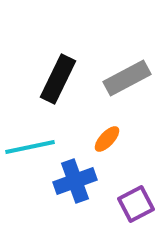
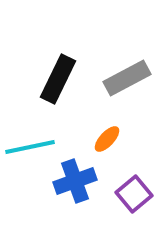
purple square: moved 2 px left, 10 px up; rotated 12 degrees counterclockwise
